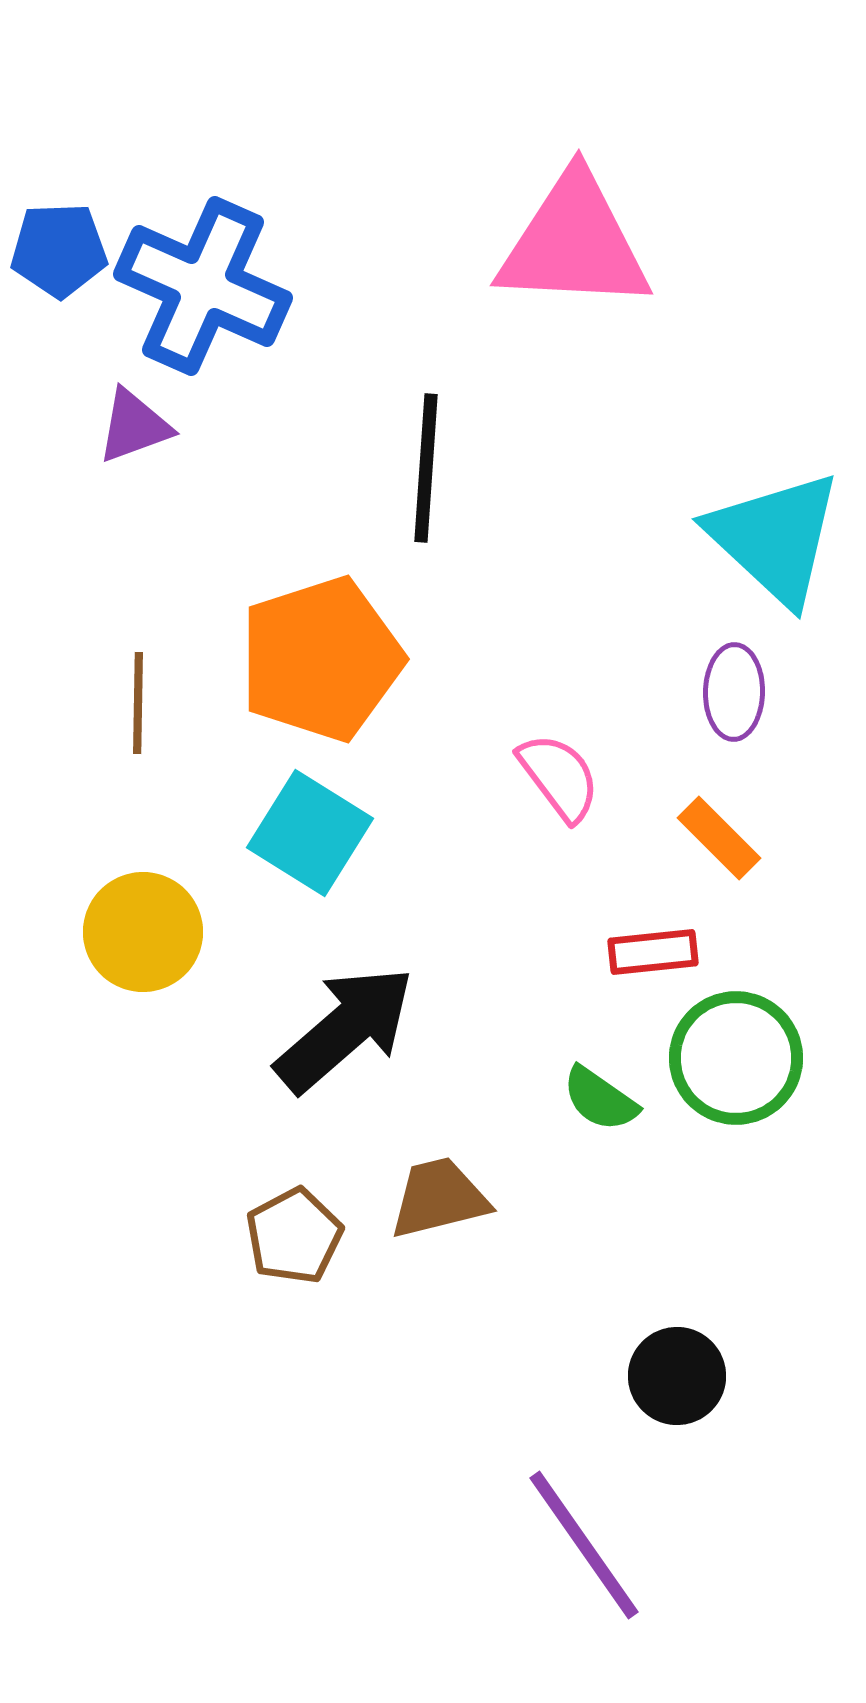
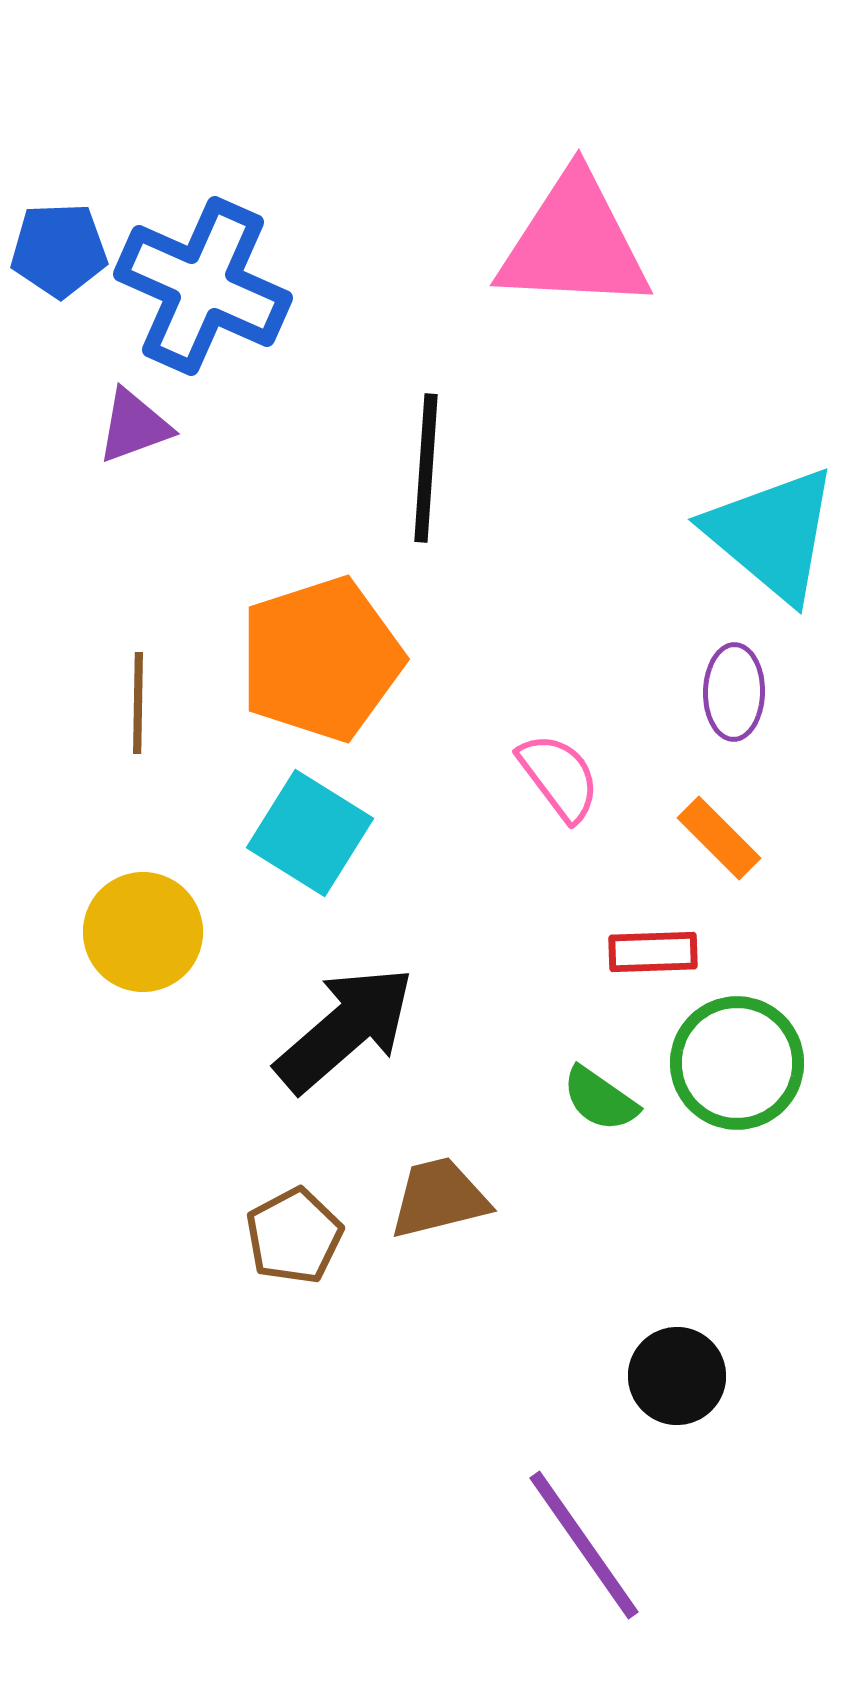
cyan triangle: moved 3 px left, 4 px up; rotated 3 degrees counterclockwise
red rectangle: rotated 4 degrees clockwise
green circle: moved 1 px right, 5 px down
